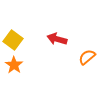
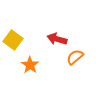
orange semicircle: moved 12 px left
orange star: moved 16 px right
